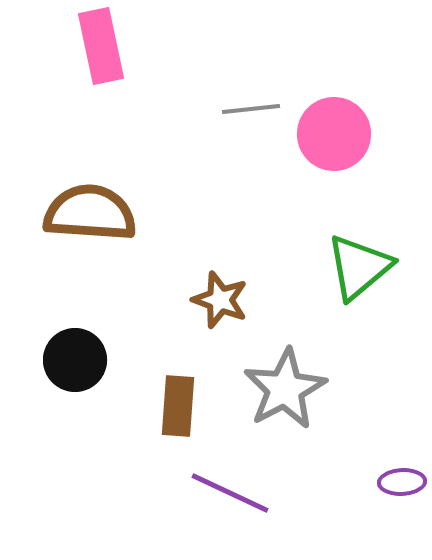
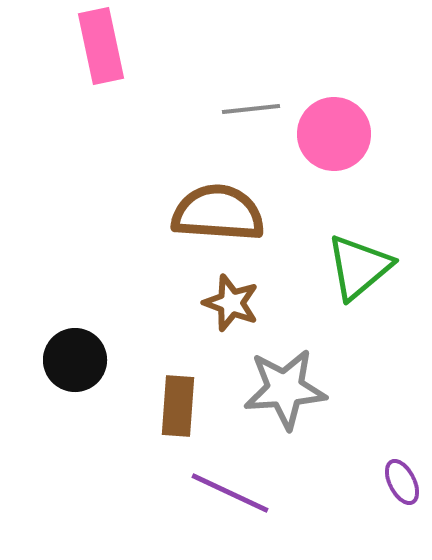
brown semicircle: moved 128 px right
brown star: moved 11 px right, 3 px down
gray star: rotated 24 degrees clockwise
purple ellipse: rotated 66 degrees clockwise
